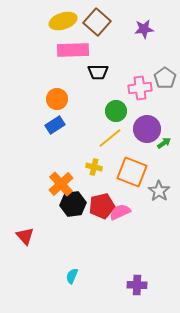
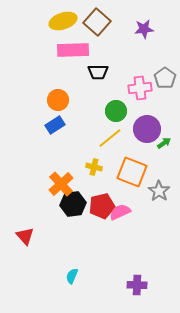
orange circle: moved 1 px right, 1 px down
